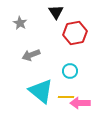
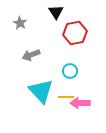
cyan triangle: rotated 8 degrees clockwise
